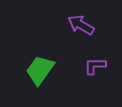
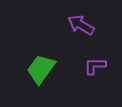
green trapezoid: moved 1 px right, 1 px up
